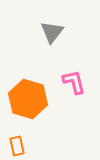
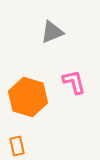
gray triangle: rotated 30 degrees clockwise
orange hexagon: moved 2 px up
